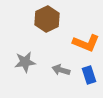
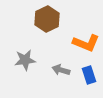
gray star: moved 2 px up
